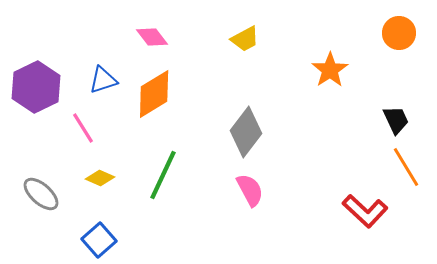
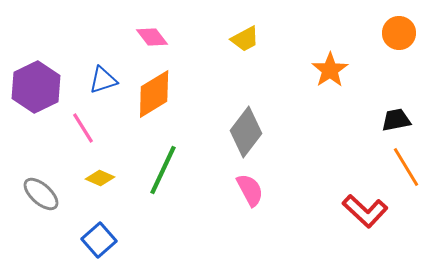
black trapezoid: rotated 76 degrees counterclockwise
green line: moved 5 px up
